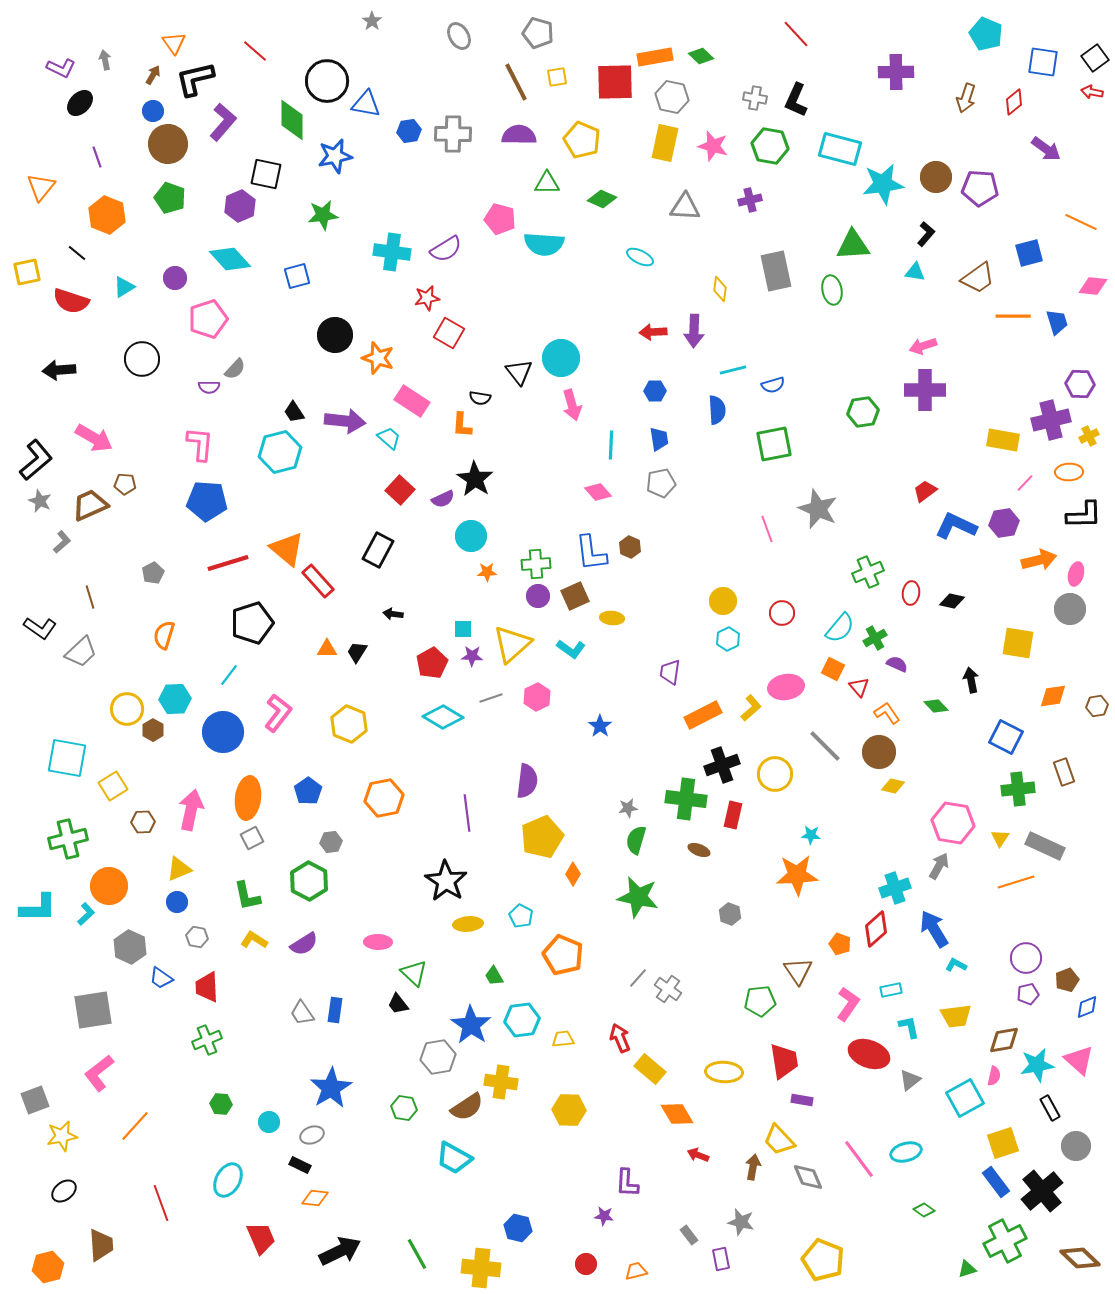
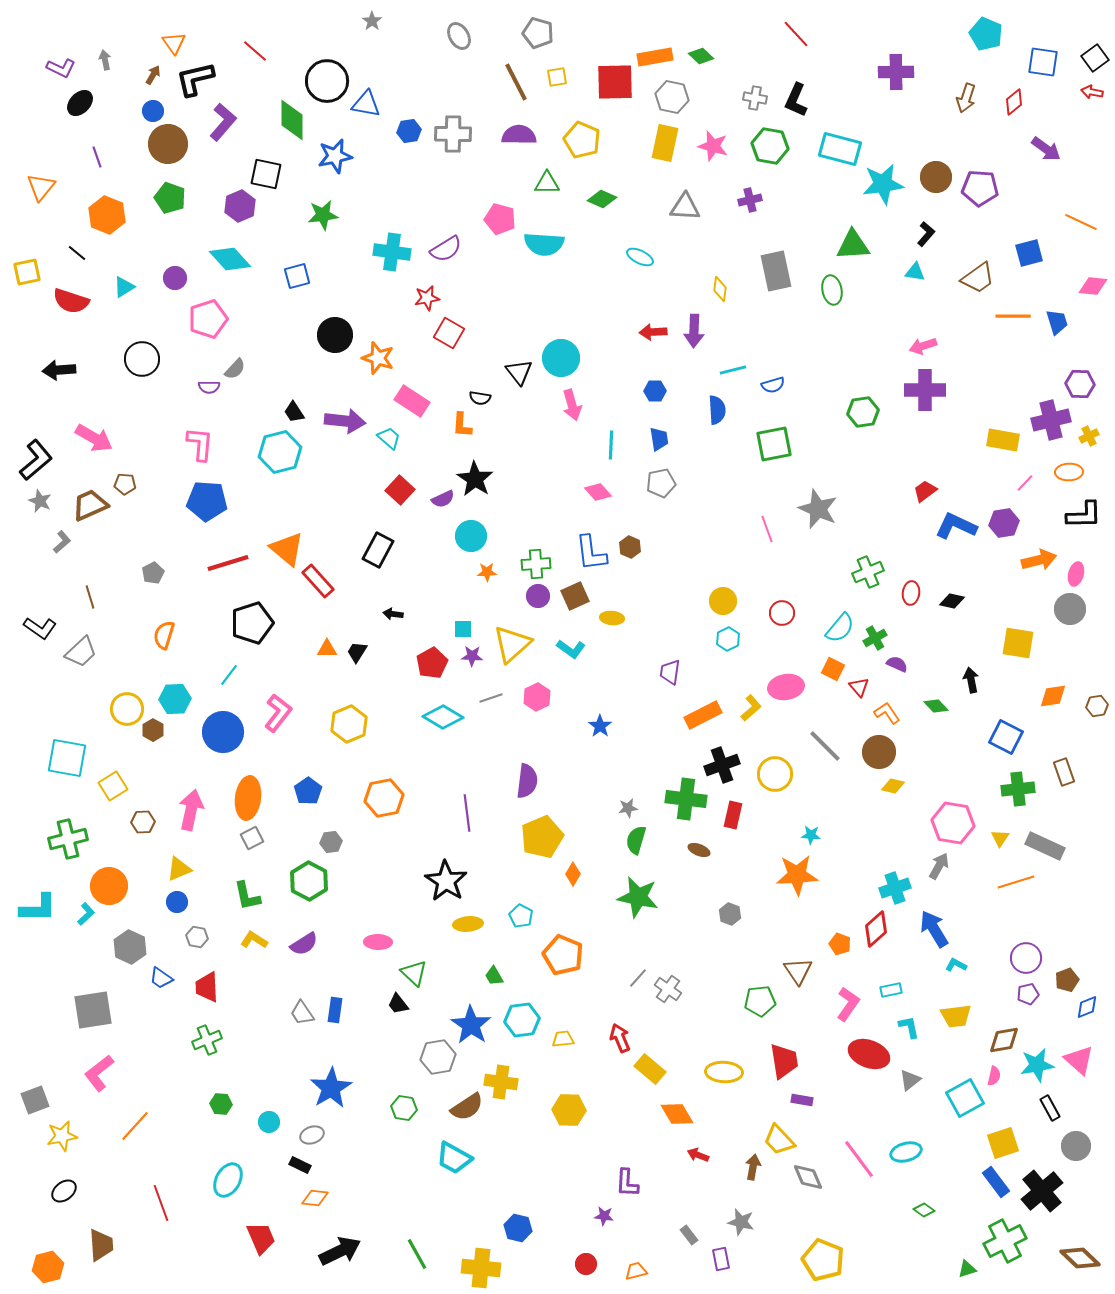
yellow hexagon at (349, 724): rotated 15 degrees clockwise
